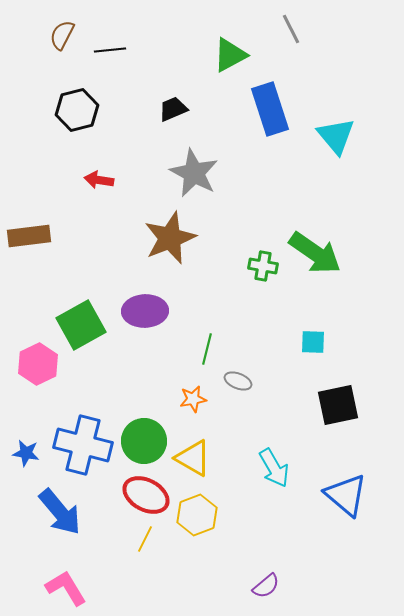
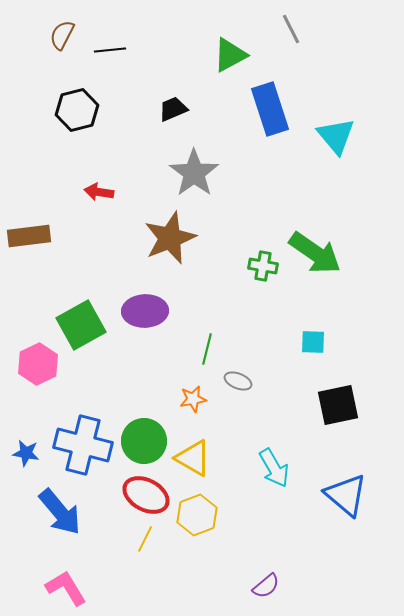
gray star: rotated 9 degrees clockwise
red arrow: moved 12 px down
